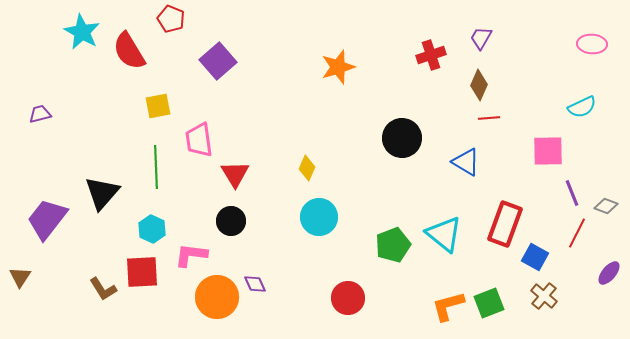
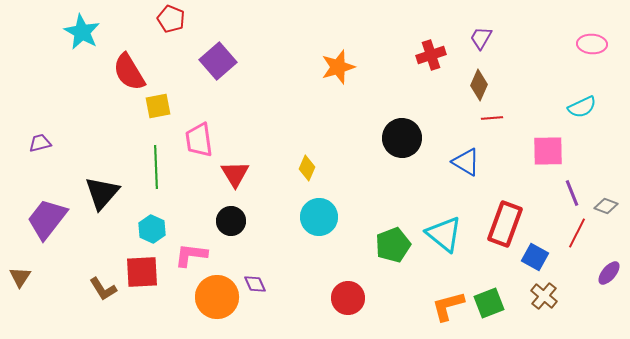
red semicircle at (129, 51): moved 21 px down
purple trapezoid at (40, 114): moved 29 px down
red line at (489, 118): moved 3 px right
